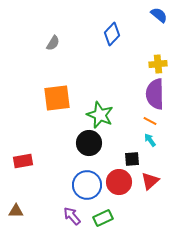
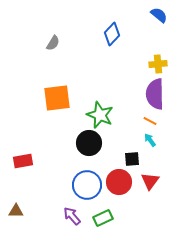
red triangle: rotated 12 degrees counterclockwise
